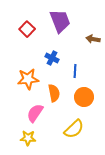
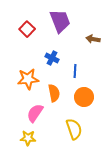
yellow semicircle: rotated 65 degrees counterclockwise
